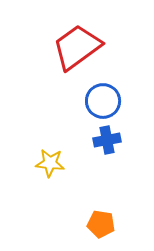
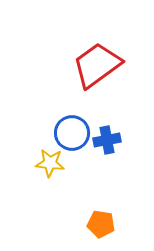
red trapezoid: moved 20 px right, 18 px down
blue circle: moved 31 px left, 32 px down
